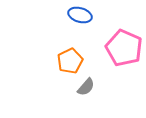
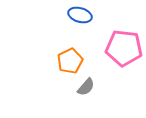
pink pentagon: rotated 18 degrees counterclockwise
